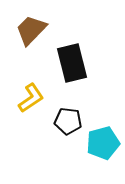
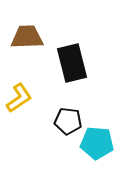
brown trapezoid: moved 4 px left, 7 px down; rotated 44 degrees clockwise
yellow L-shape: moved 12 px left
cyan pentagon: moved 6 px left; rotated 20 degrees clockwise
